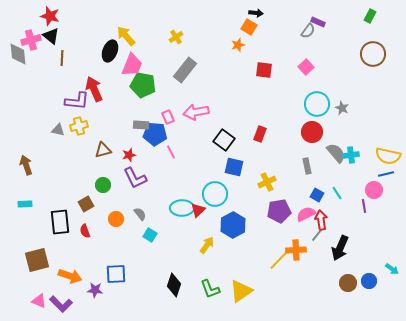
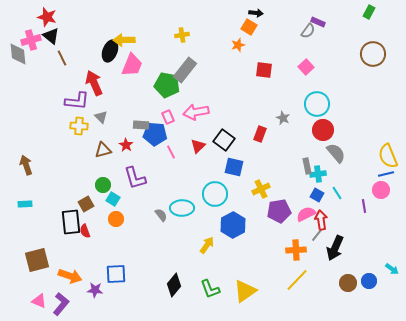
red star at (50, 16): moved 3 px left, 1 px down
green rectangle at (370, 16): moved 1 px left, 4 px up
yellow arrow at (126, 36): moved 2 px left, 4 px down; rotated 50 degrees counterclockwise
yellow cross at (176, 37): moved 6 px right, 2 px up; rotated 24 degrees clockwise
brown line at (62, 58): rotated 28 degrees counterclockwise
green pentagon at (143, 85): moved 24 px right
red arrow at (94, 89): moved 6 px up
gray star at (342, 108): moved 59 px left, 10 px down
yellow cross at (79, 126): rotated 18 degrees clockwise
gray triangle at (58, 130): moved 43 px right, 13 px up; rotated 32 degrees clockwise
red circle at (312, 132): moved 11 px right, 2 px up
red star at (129, 155): moved 3 px left, 10 px up; rotated 24 degrees counterclockwise
cyan cross at (351, 155): moved 33 px left, 19 px down
yellow semicircle at (388, 156): rotated 55 degrees clockwise
purple L-shape at (135, 178): rotated 10 degrees clockwise
yellow cross at (267, 182): moved 6 px left, 7 px down
pink circle at (374, 190): moved 7 px right
red triangle at (198, 210): moved 64 px up
gray semicircle at (140, 214): moved 21 px right, 1 px down
black rectangle at (60, 222): moved 11 px right
cyan square at (150, 235): moved 37 px left, 36 px up
black arrow at (340, 248): moved 5 px left
yellow line at (280, 259): moved 17 px right, 21 px down
black diamond at (174, 285): rotated 20 degrees clockwise
yellow triangle at (241, 291): moved 4 px right
purple L-shape at (61, 304): rotated 95 degrees counterclockwise
